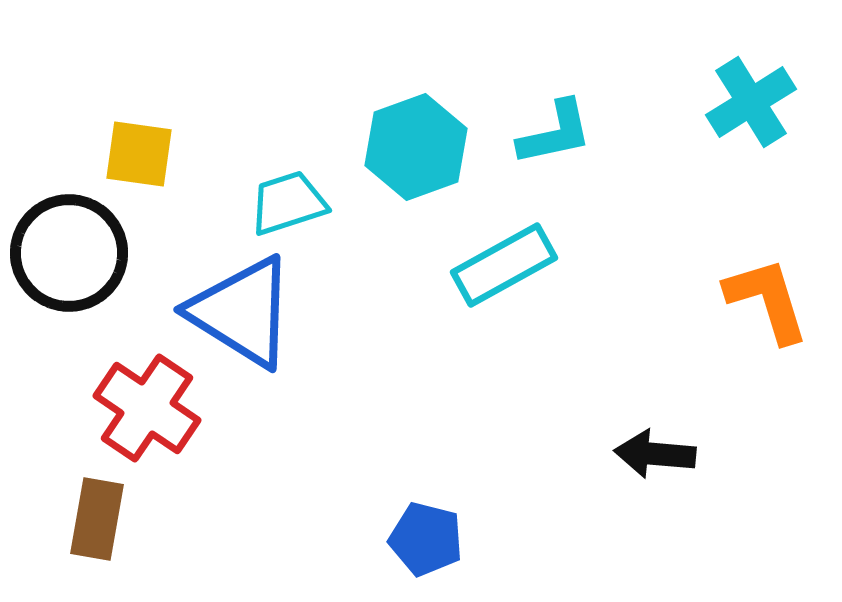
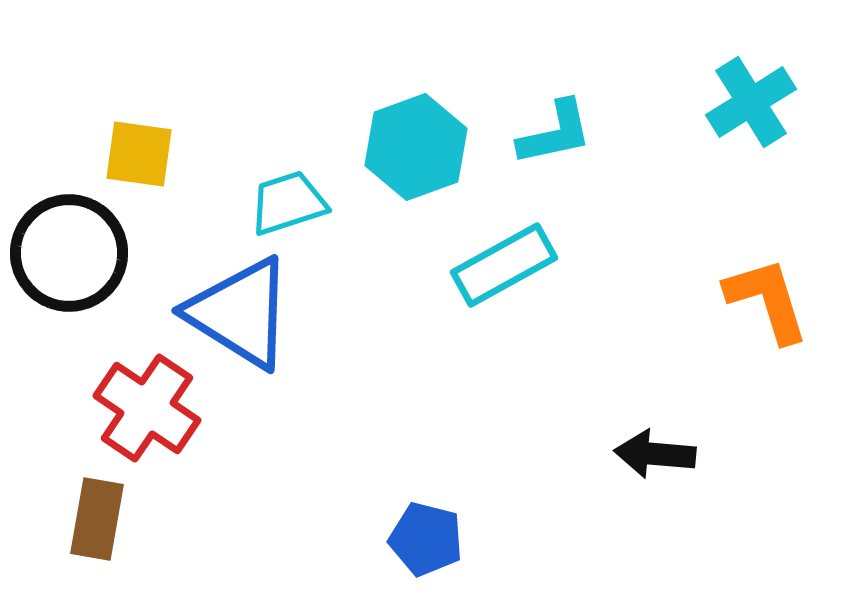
blue triangle: moved 2 px left, 1 px down
